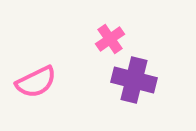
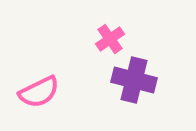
pink semicircle: moved 3 px right, 10 px down
